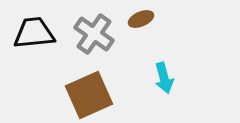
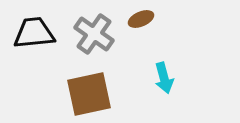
brown square: moved 1 px up; rotated 12 degrees clockwise
